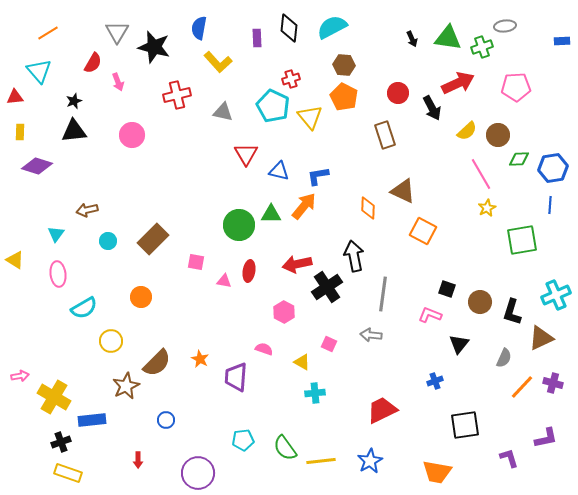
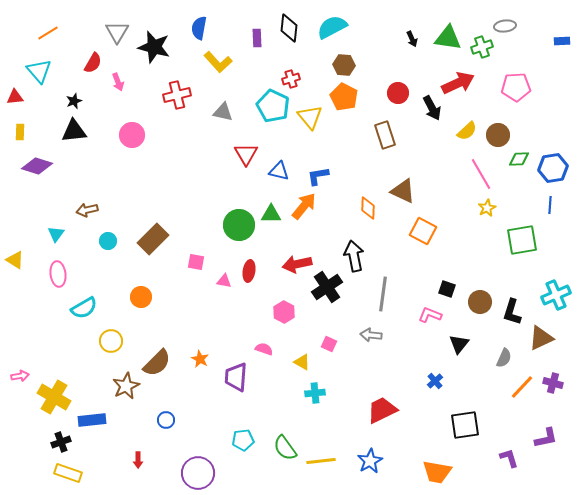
blue cross at (435, 381): rotated 21 degrees counterclockwise
